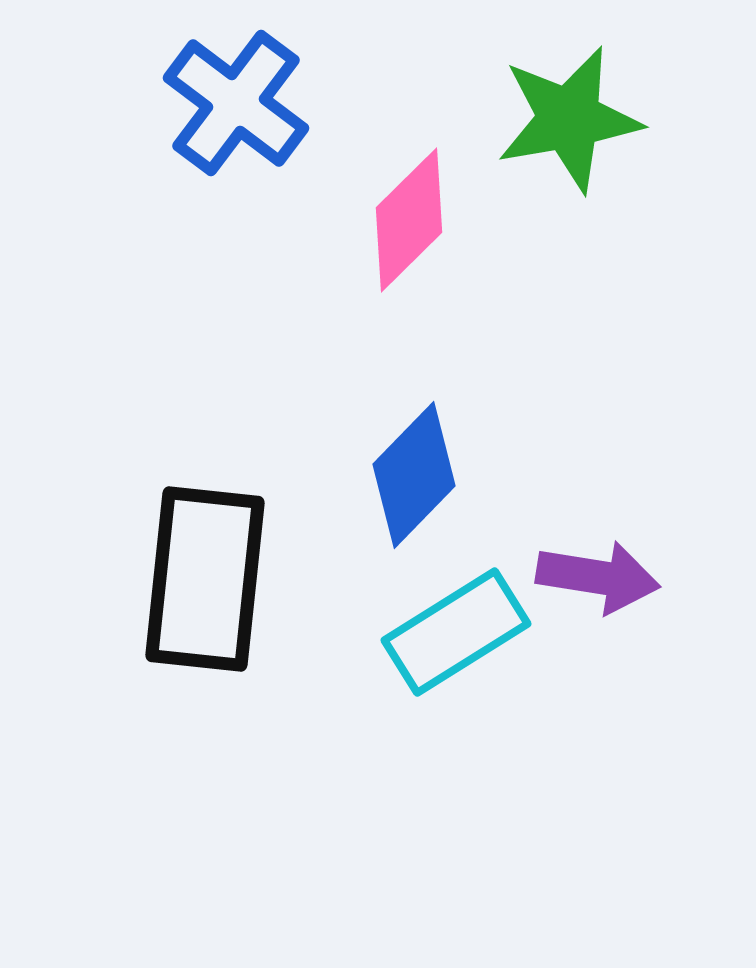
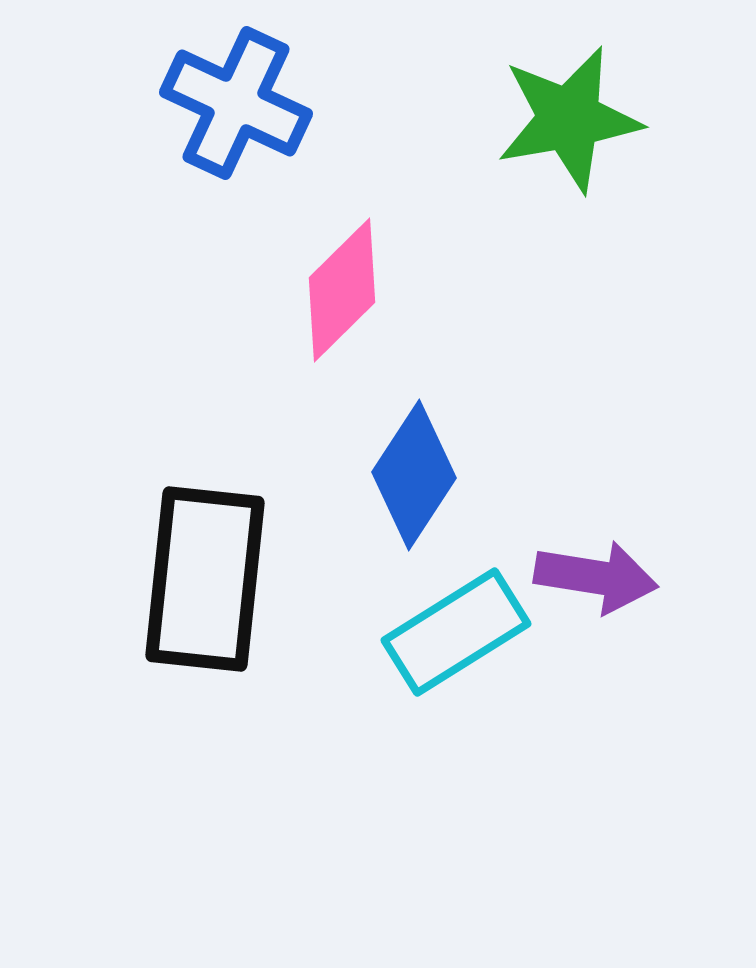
blue cross: rotated 12 degrees counterclockwise
pink diamond: moved 67 px left, 70 px down
blue diamond: rotated 11 degrees counterclockwise
purple arrow: moved 2 px left
